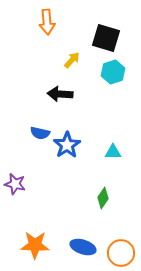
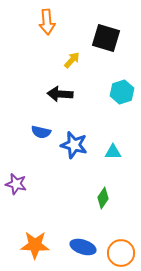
cyan hexagon: moved 9 px right, 20 px down
blue semicircle: moved 1 px right, 1 px up
blue star: moved 7 px right; rotated 24 degrees counterclockwise
purple star: moved 1 px right
